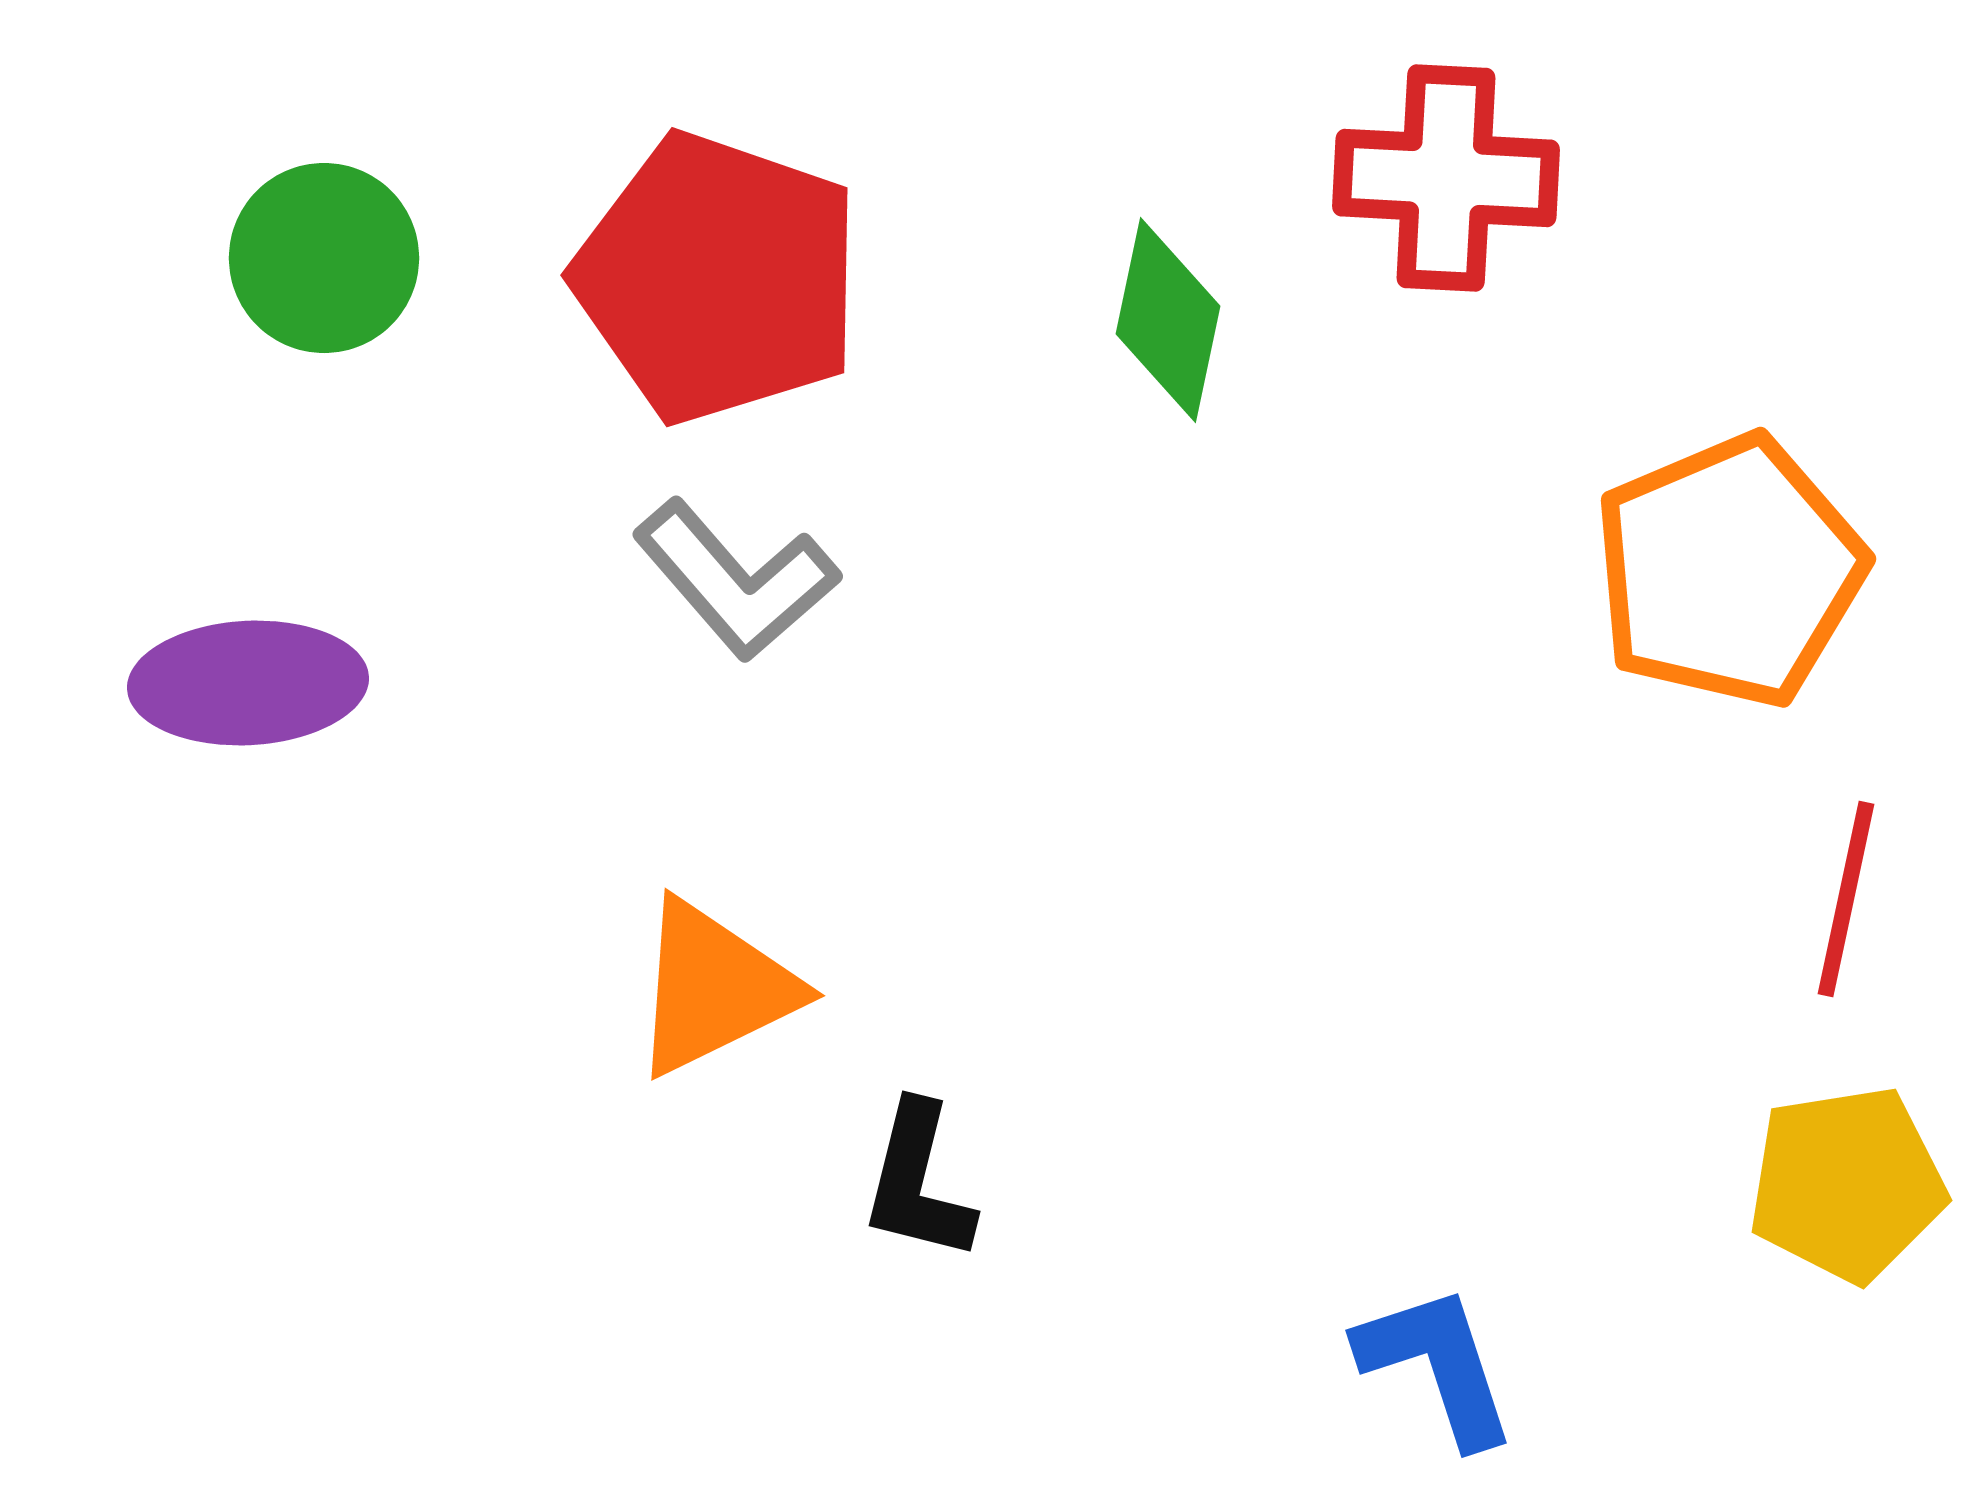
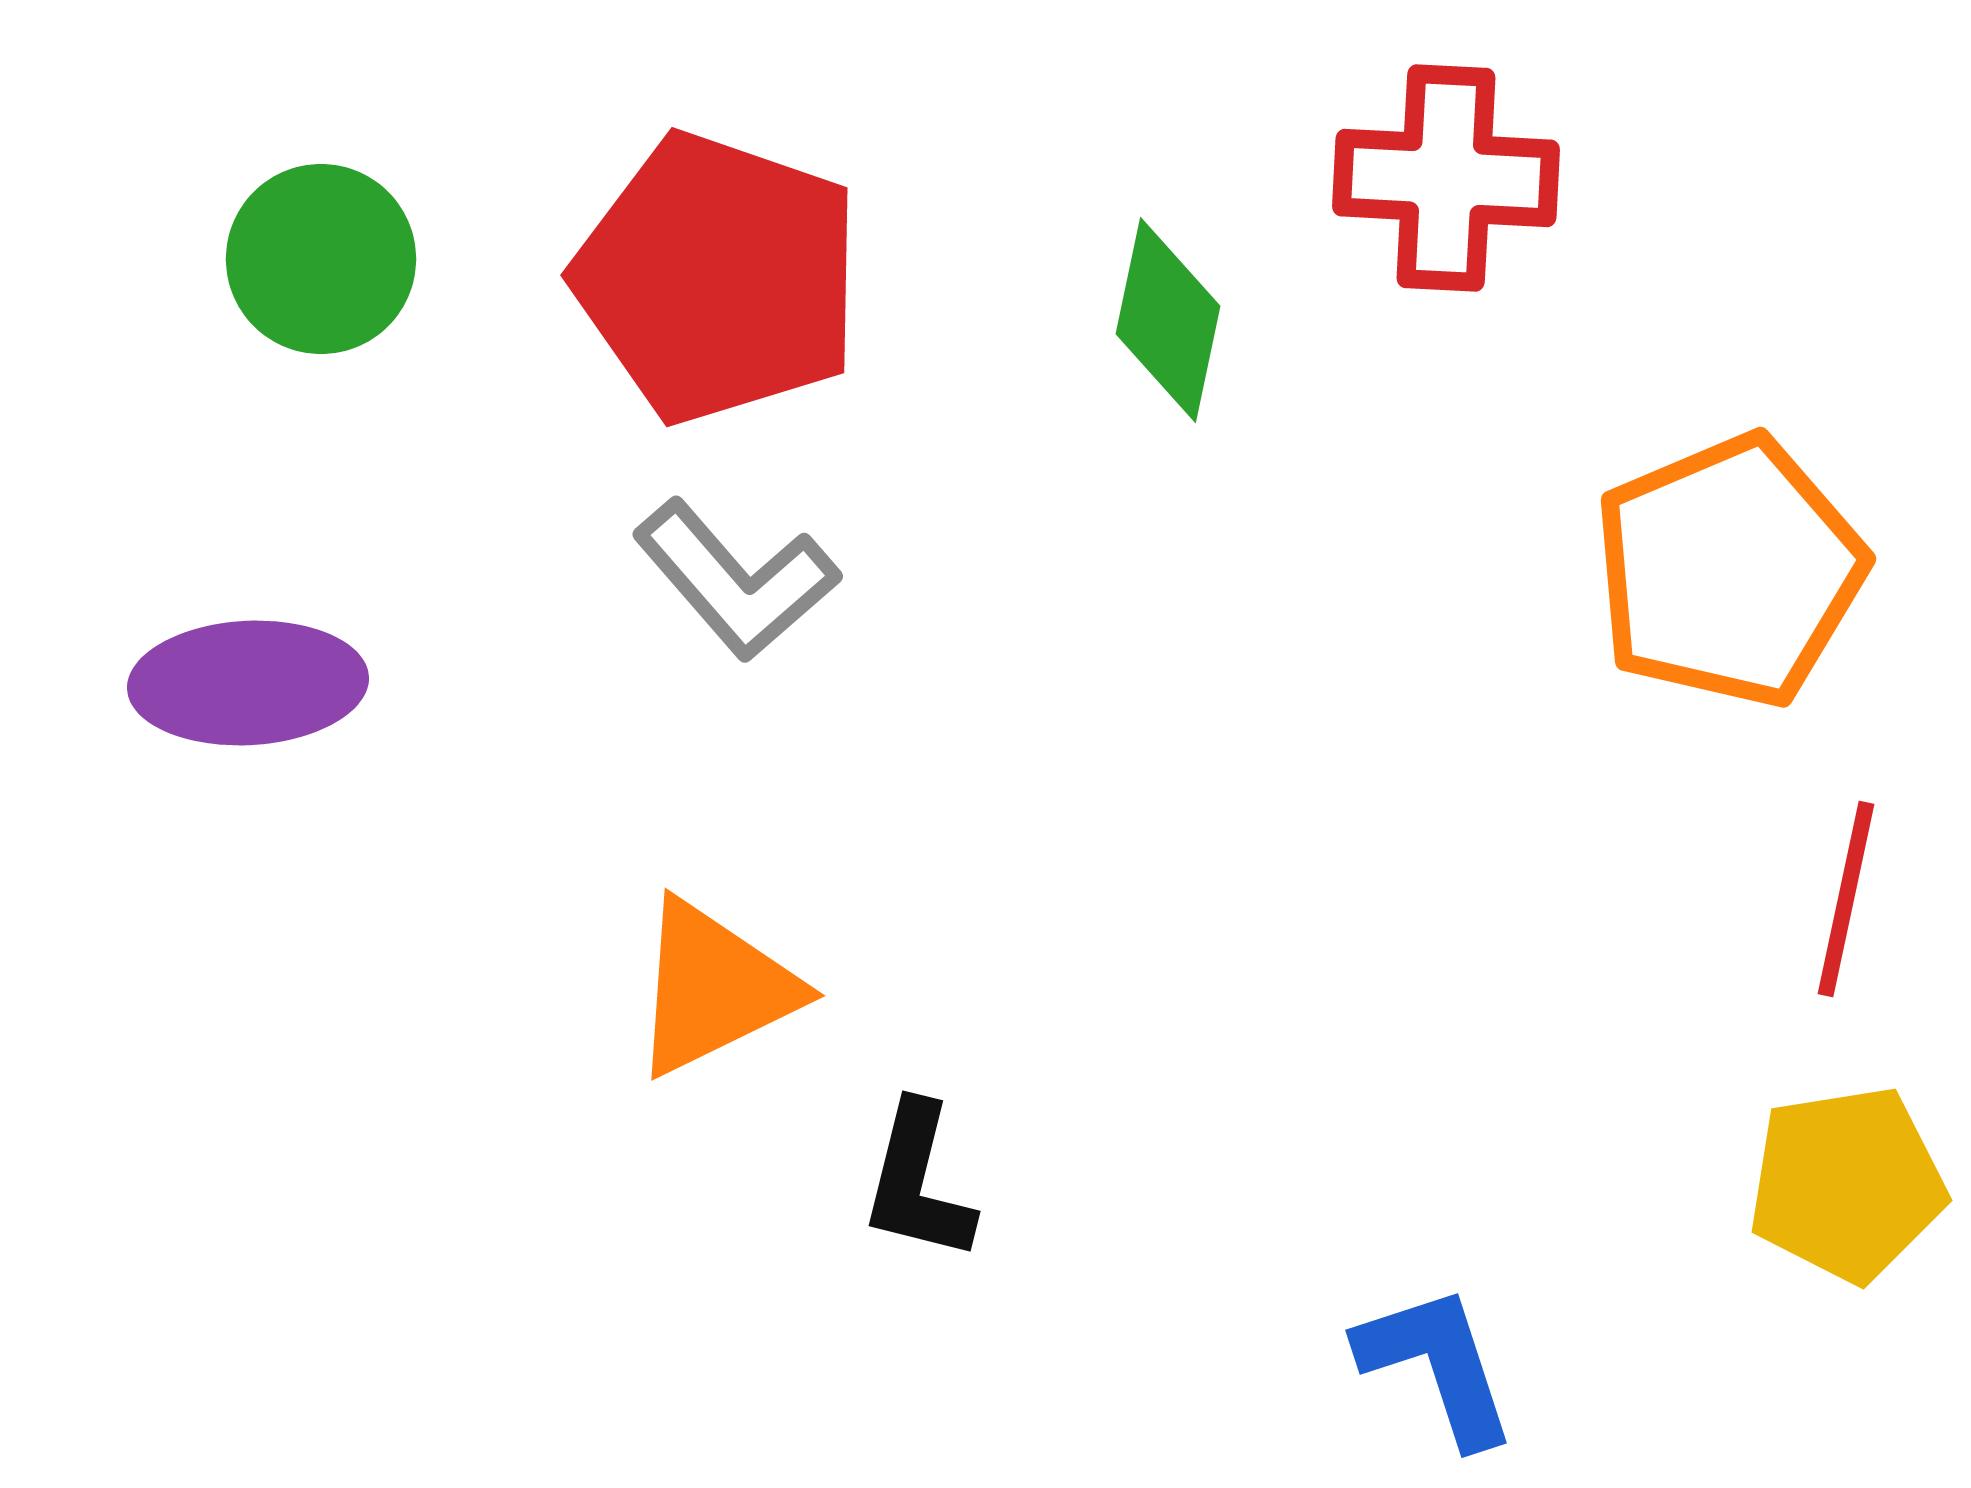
green circle: moved 3 px left, 1 px down
